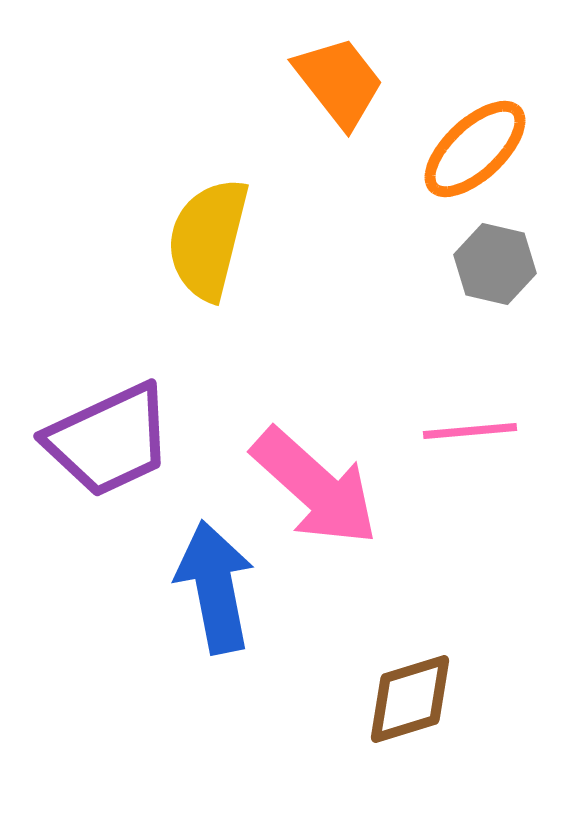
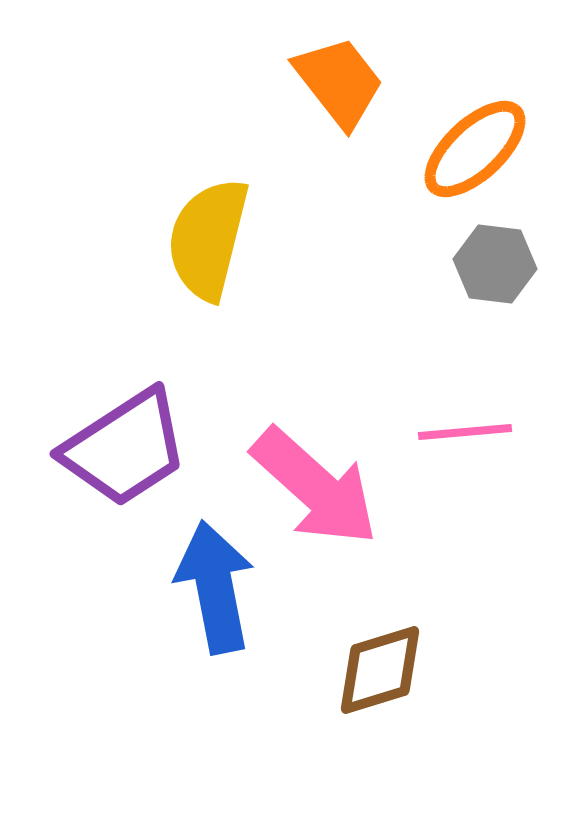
gray hexagon: rotated 6 degrees counterclockwise
pink line: moved 5 px left, 1 px down
purple trapezoid: moved 16 px right, 8 px down; rotated 8 degrees counterclockwise
brown diamond: moved 30 px left, 29 px up
